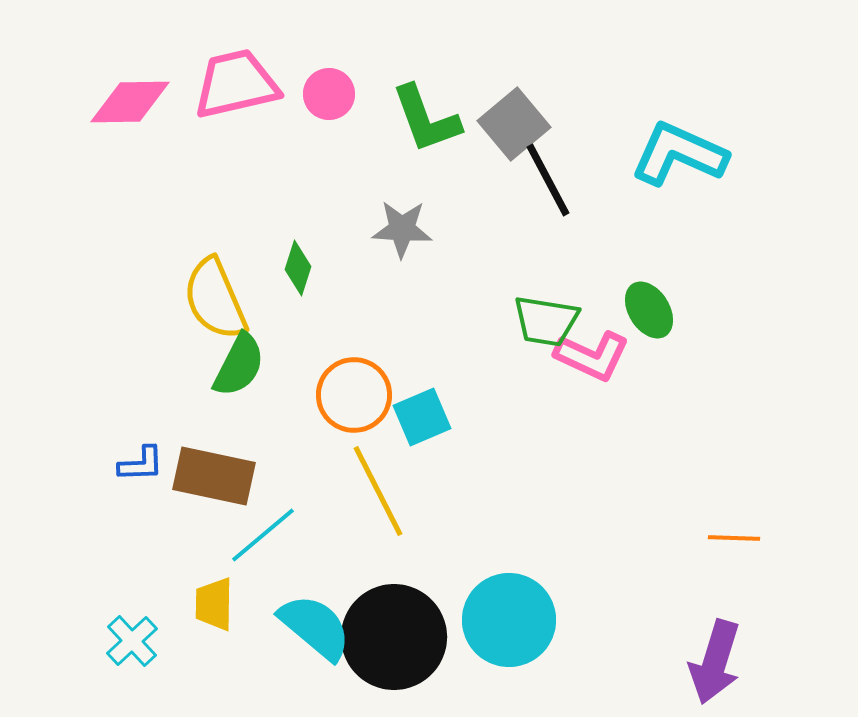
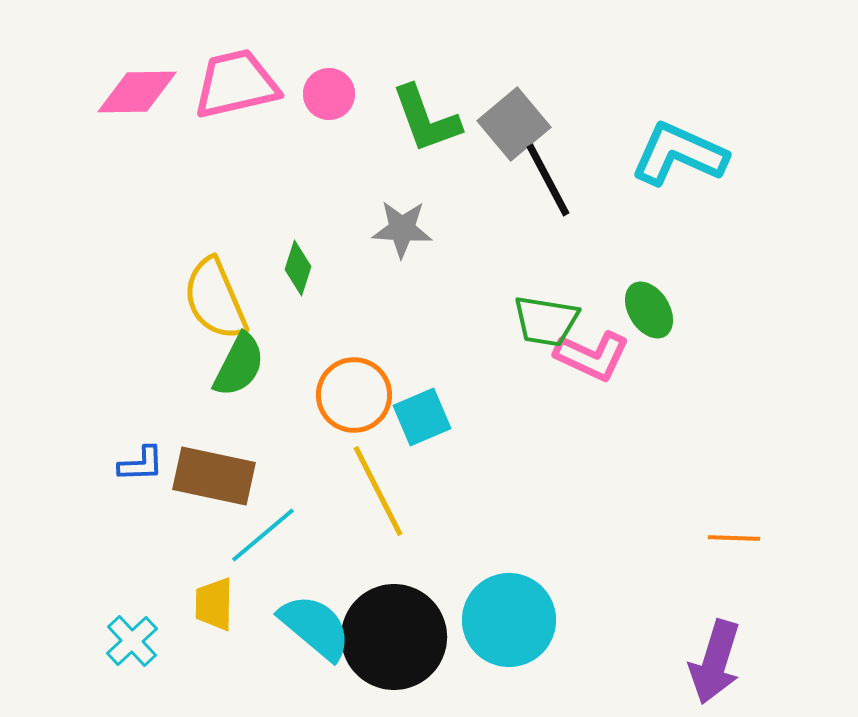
pink diamond: moved 7 px right, 10 px up
